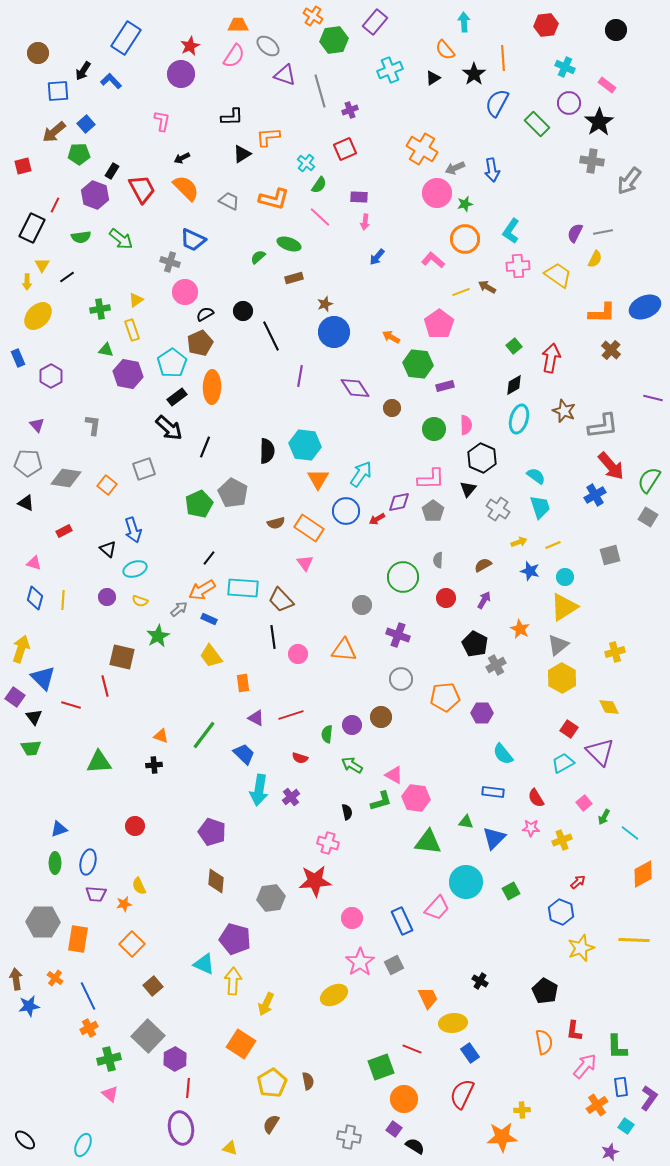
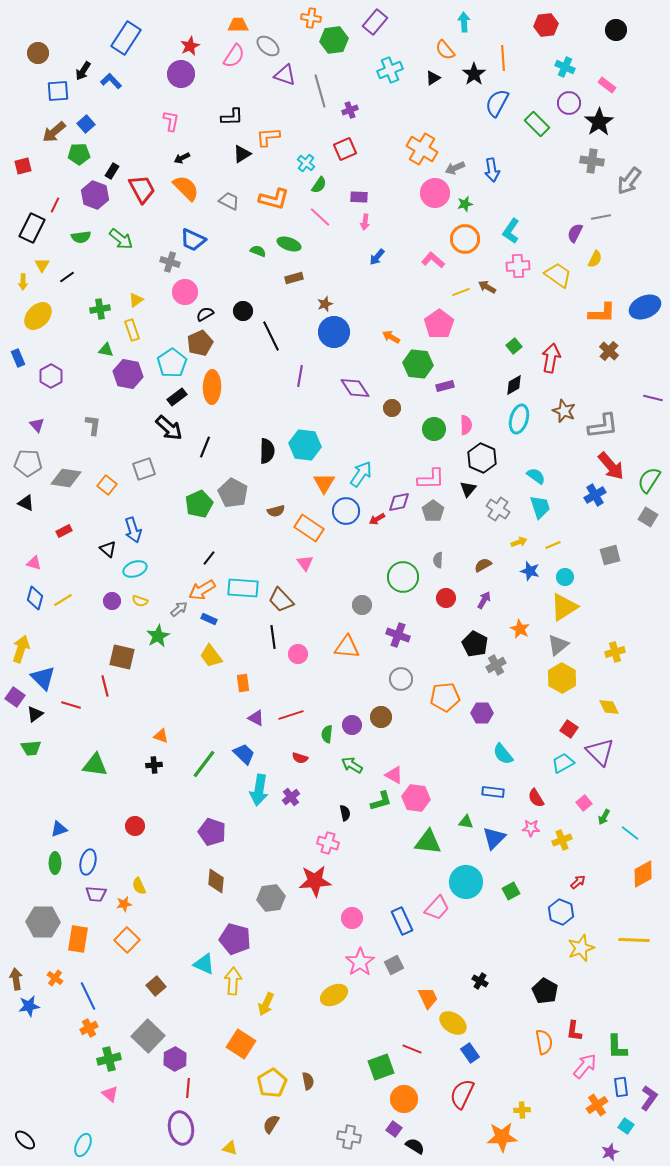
orange cross at (313, 16): moved 2 px left, 2 px down; rotated 24 degrees counterclockwise
pink L-shape at (162, 121): moved 9 px right
pink circle at (437, 193): moved 2 px left
gray line at (603, 232): moved 2 px left, 15 px up
green semicircle at (258, 257): moved 6 px up; rotated 63 degrees clockwise
yellow arrow at (27, 282): moved 4 px left
brown cross at (611, 350): moved 2 px left, 1 px down
orange triangle at (318, 479): moved 6 px right, 4 px down
brown semicircle at (276, 523): moved 12 px up
purple circle at (107, 597): moved 5 px right, 4 px down
yellow line at (63, 600): rotated 54 degrees clockwise
orange triangle at (344, 650): moved 3 px right, 3 px up
black triangle at (34, 717): moved 1 px right, 3 px up; rotated 30 degrees clockwise
green line at (204, 735): moved 29 px down
green triangle at (99, 762): moved 4 px left, 3 px down; rotated 12 degrees clockwise
black semicircle at (347, 812): moved 2 px left, 1 px down
orange square at (132, 944): moved 5 px left, 4 px up
brown square at (153, 986): moved 3 px right
yellow ellipse at (453, 1023): rotated 40 degrees clockwise
